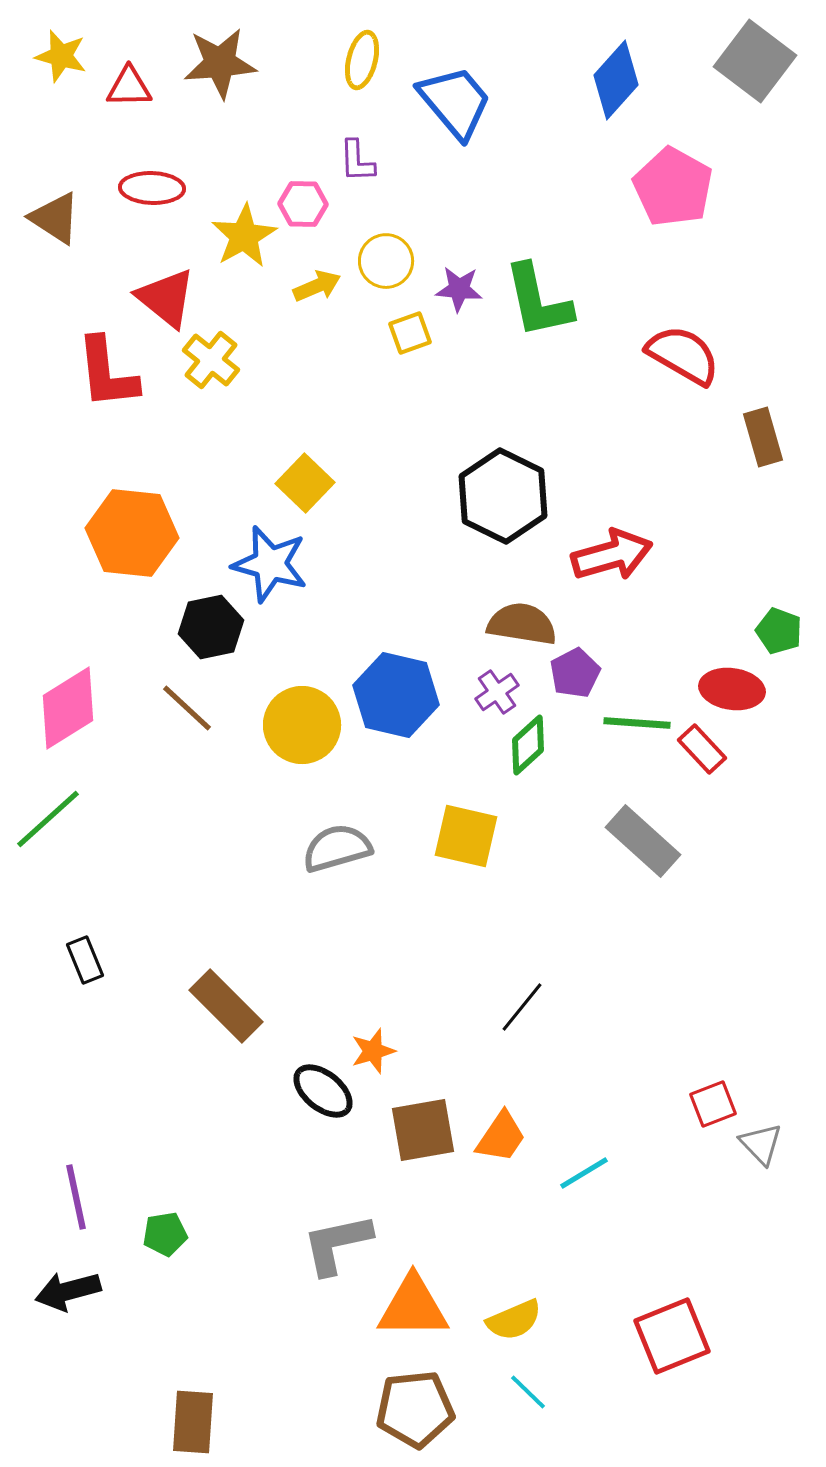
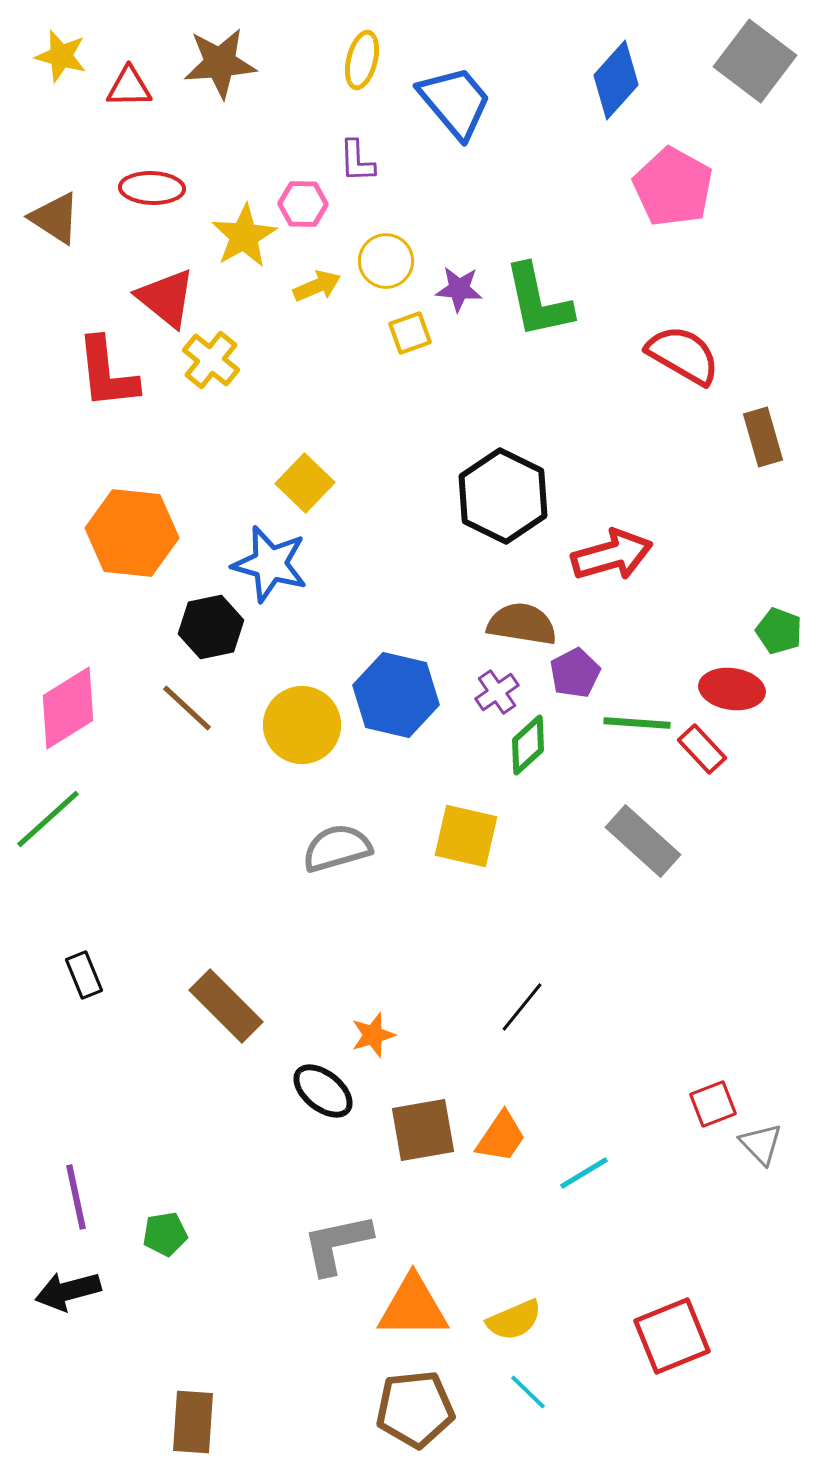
black rectangle at (85, 960): moved 1 px left, 15 px down
orange star at (373, 1051): moved 16 px up
